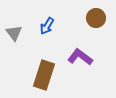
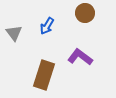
brown circle: moved 11 px left, 5 px up
